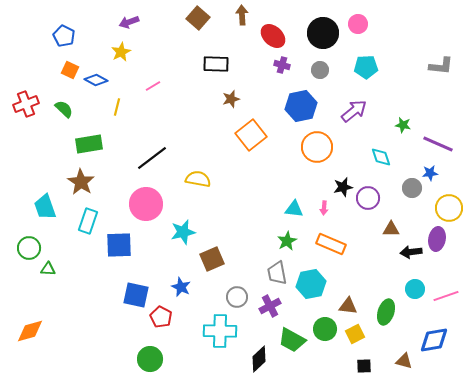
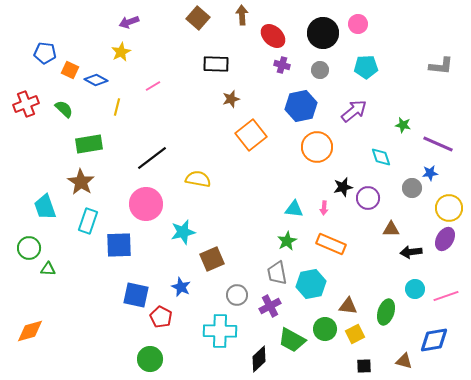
blue pentagon at (64, 36): moved 19 px left, 17 px down; rotated 20 degrees counterclockwise
purple ellipse at (437, 239): moved 8 px right; rotated 20 degrees clockwise
gray circle at (237, 297): moved 2 px up
